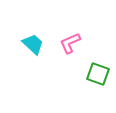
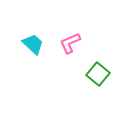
green square: rotated 20 degrees clockwise
